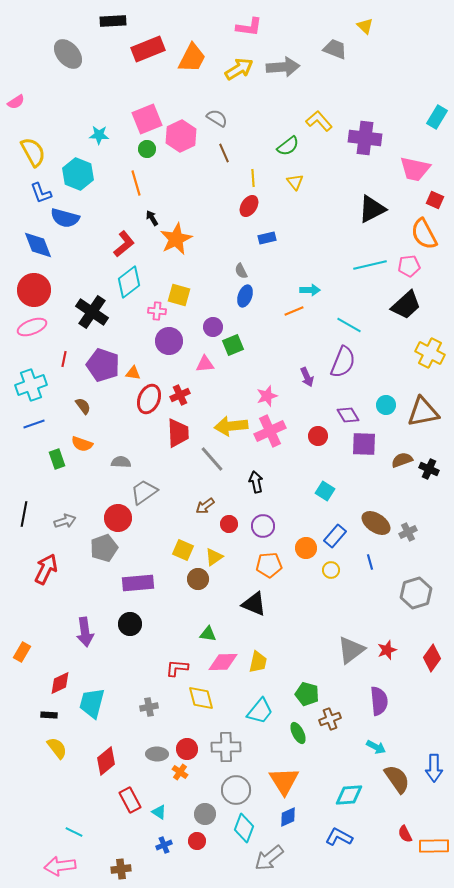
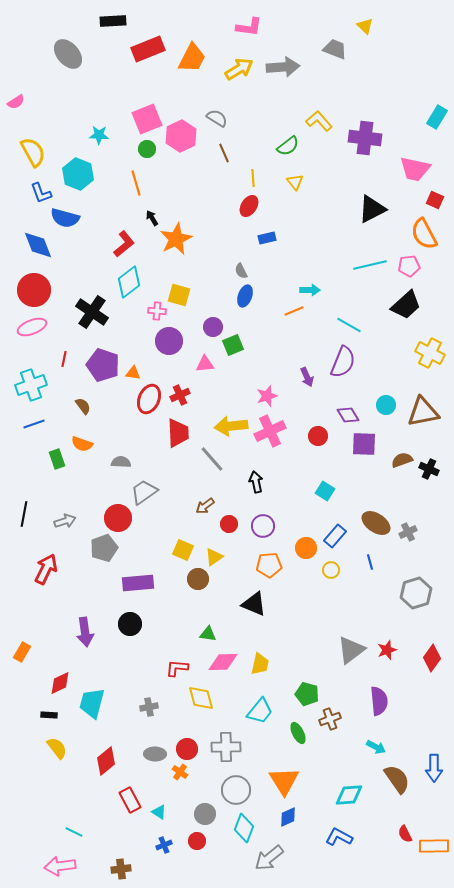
yellow trapezoid at (258, 662): moved 2 px right, 2 px down
gray ellipse at (157, 754): moved 2 px left
